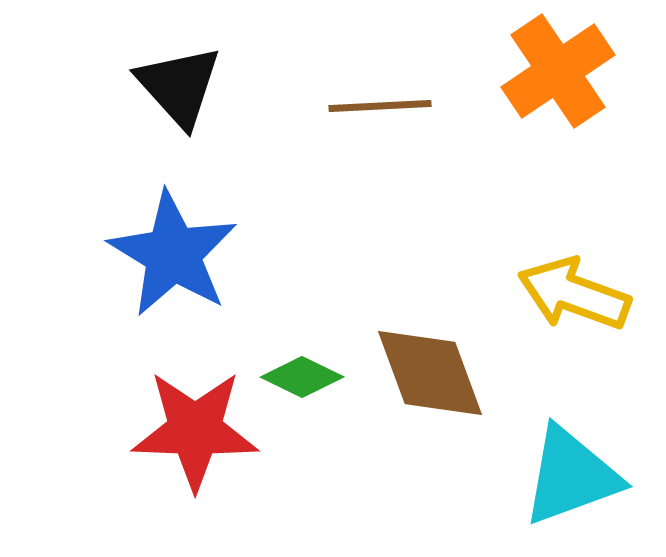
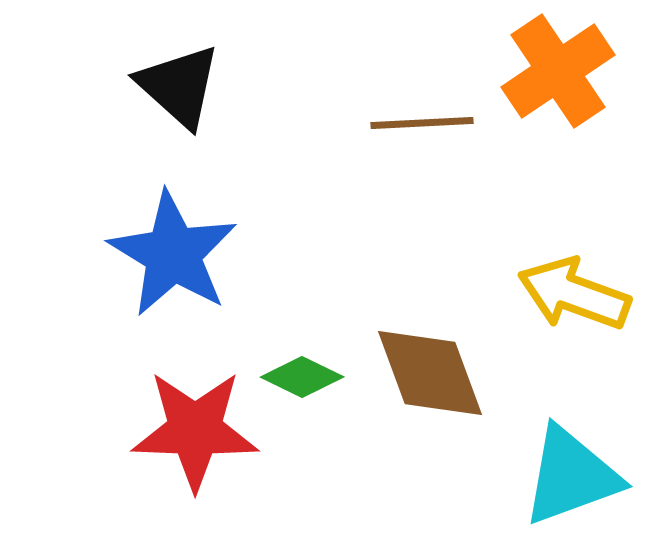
black triangle: rotated 6 degrees counterclockwise
brown line: moved 42 px right, 17 px down
